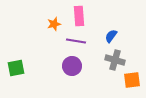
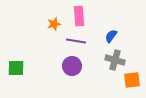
green square: rotated 12 degrees clockwise
